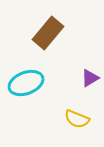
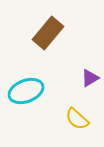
cyan ellipse: moved 8 px down
yellow semicircle: rotated 20 degrees clockwise
